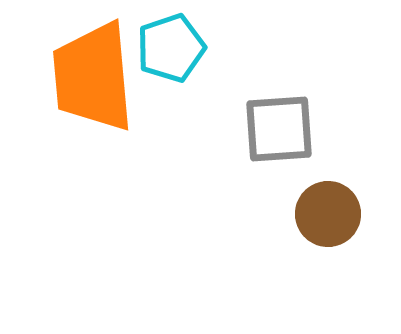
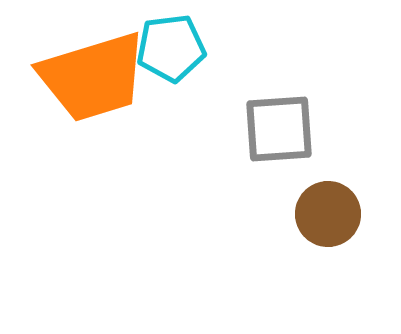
cyan pentagon: rotated 12 degrees clockwise
orange trapezoid: rotated 102 degrees counterclockwise
